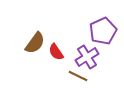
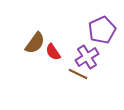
purple pentagon: moved 1 px left, 1 px up
red semicircle: moved 3 px left
brown line: moved 2 px up
